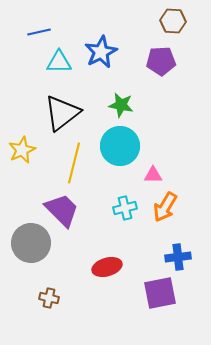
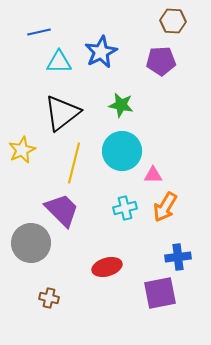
cyan circle: moved 2 px right, 5 px down
